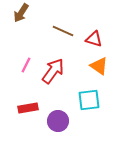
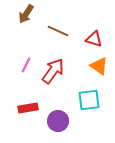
brown arrow: moved 5 px right, 1 px down
brown line: moved 5 px left
